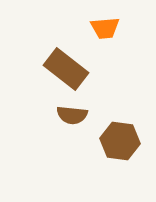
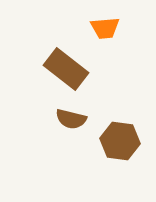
brown semicircle: moved 1 px left, 4 px down; rotated 8 degrees clockwise
